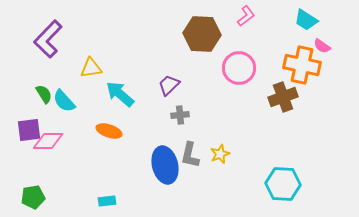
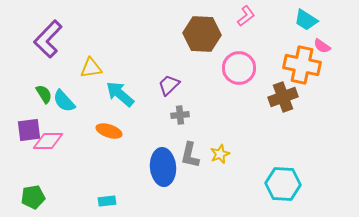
blue ellipse: moved 2 px left, 2 px down; rotated 9 degrees clockwise
